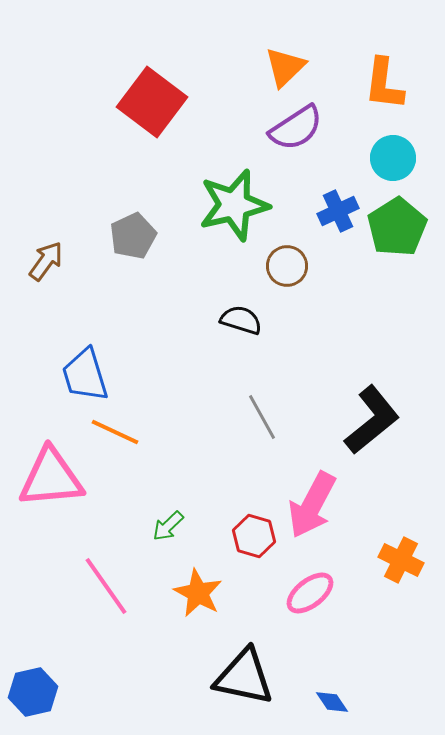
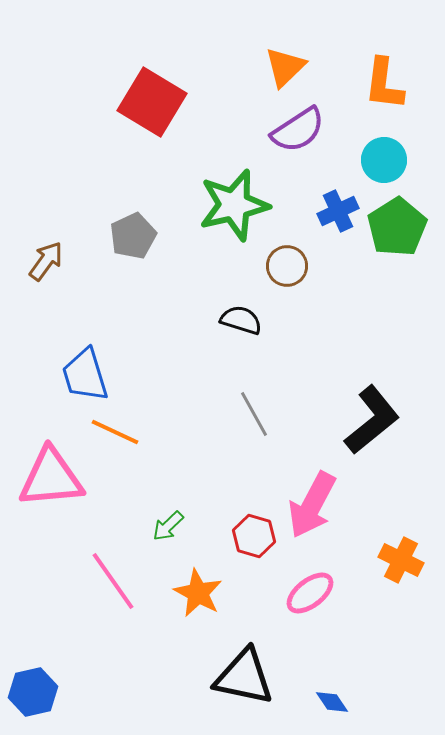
red square: rotated 6 degrees counterclockwise
purple semicircle: moved 2 px right, 2 px down
cyan circle: moved 9 px left, 2 px down
gray line: moved 8 px left, 3 px up
pink line: moved 7 px right, 5 px up
